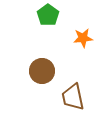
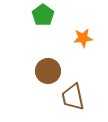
green pentagon: moved 5 px left
brown circle: moved 6 px right
